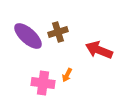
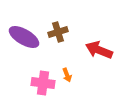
purple ellipse: moved 4 px left, 1 px down; rotated 12 degrees counterclockwise
orange arrow: rotated 48 degrees counterclockwise
